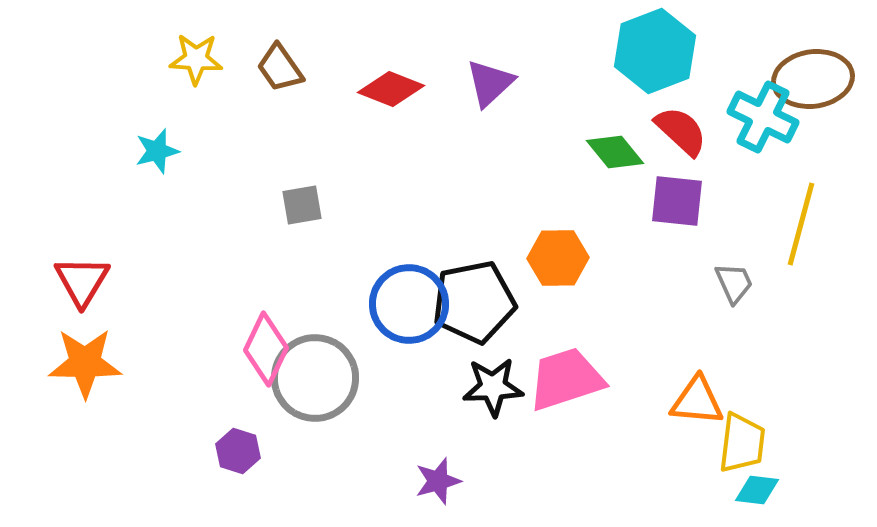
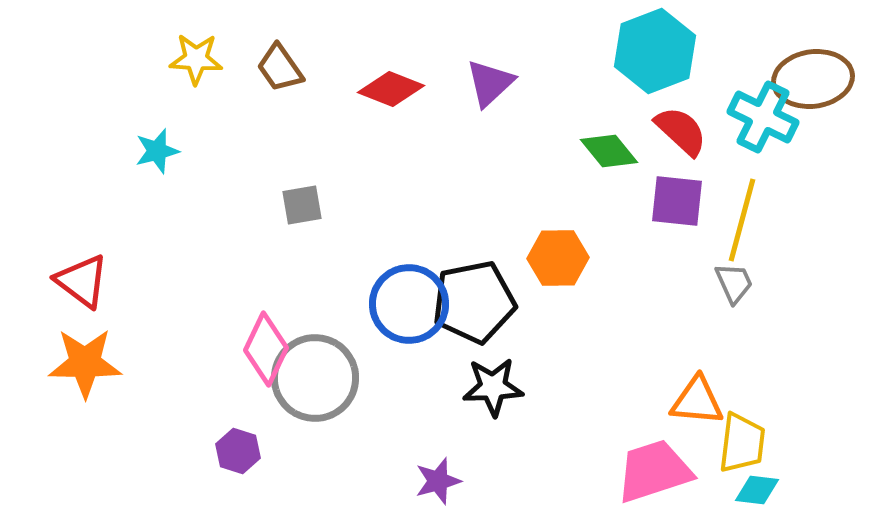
green diamond: moved 6 px left, 1 px up
yellow line: moved 59 px left, 4 px up
red triangle: rotated 24 degrees counterclockwise
pink trapezoid: moved 88 px right, 92 px down
